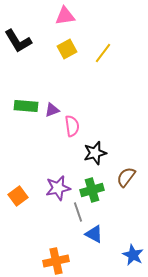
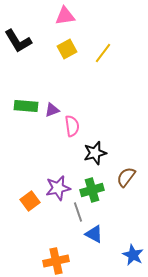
orange square: moved 12 px right, 5 px down
